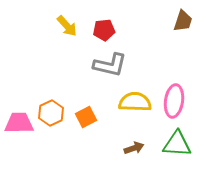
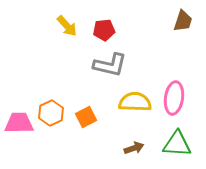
pink ellipse: moved 3 px up
